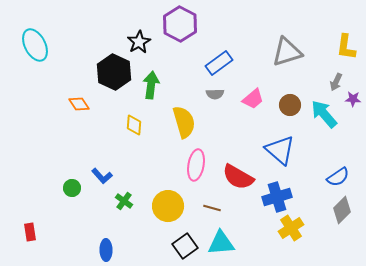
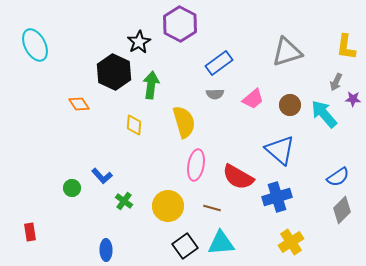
yellow cross: moved 14 px down
